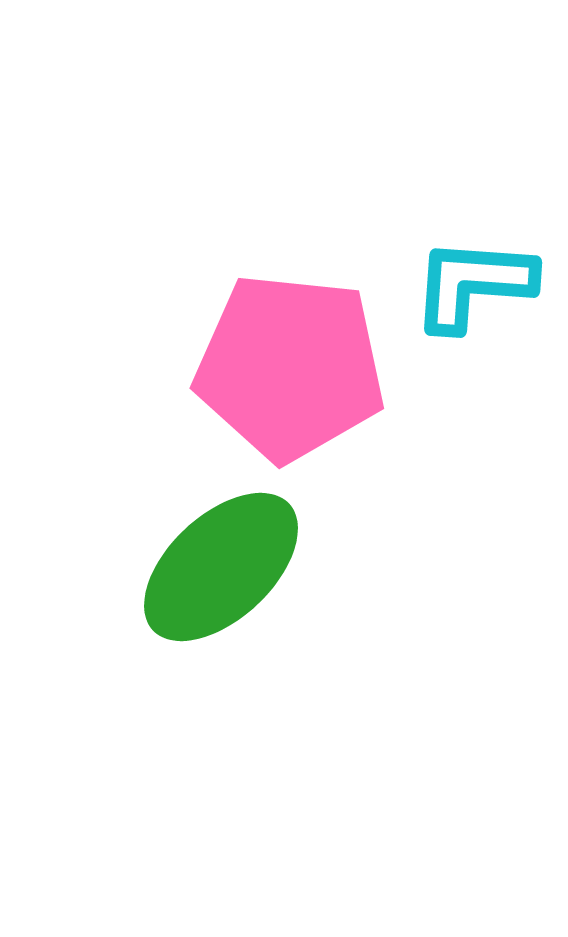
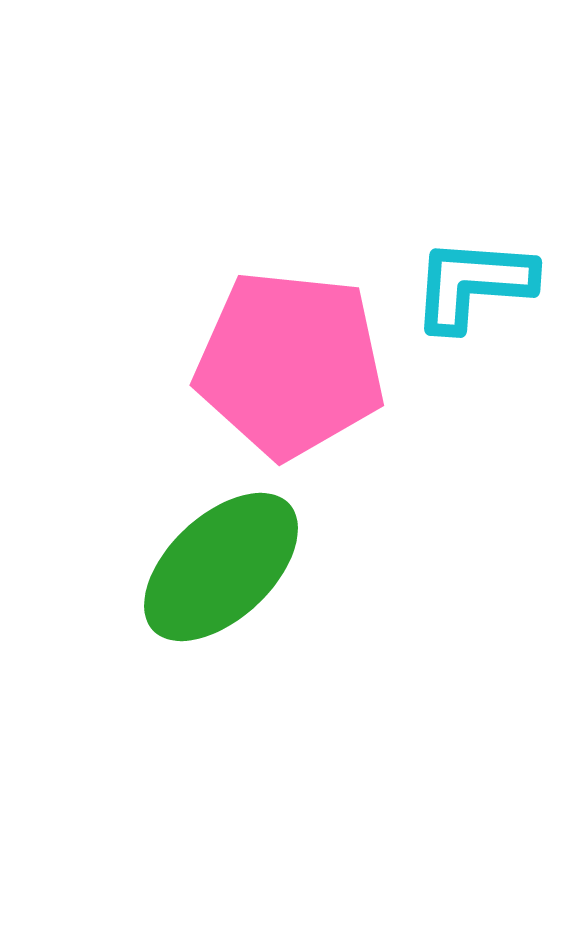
pink pentagon: moved 3 px up
